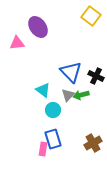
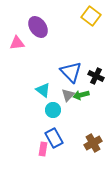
blue rectangle: moved 1 px right, 1 px up; rotated 12 degrees counterclockwise
